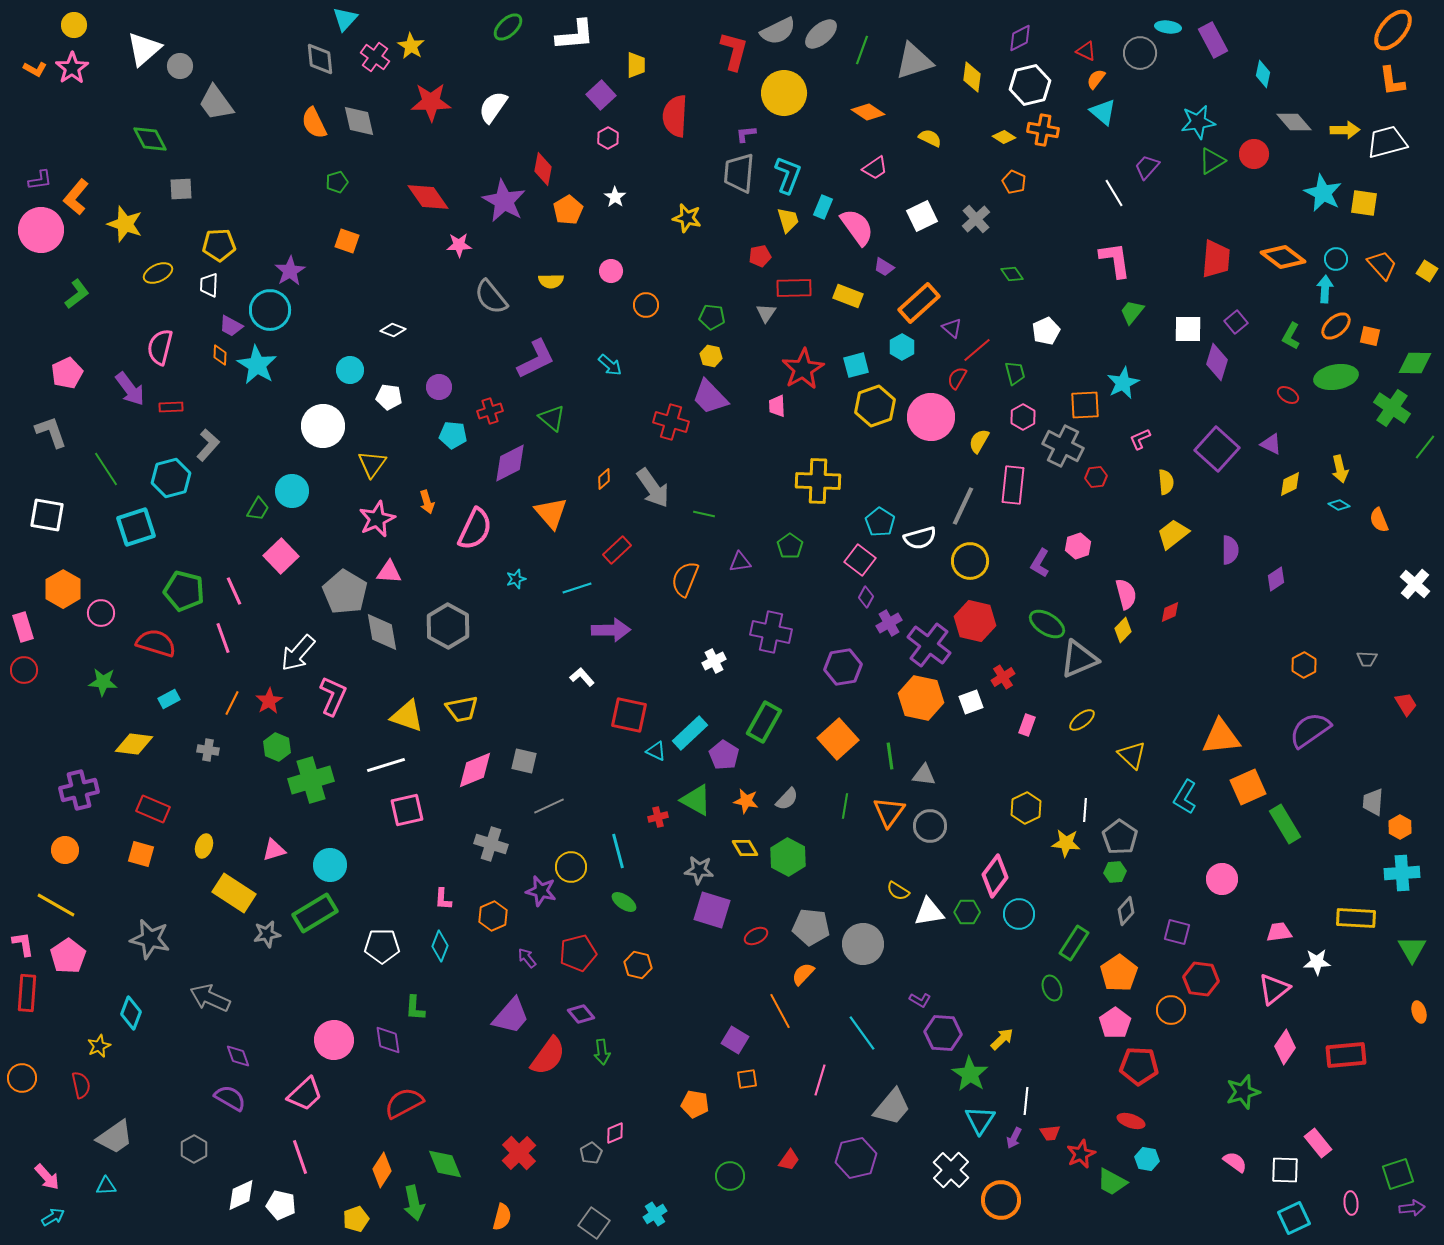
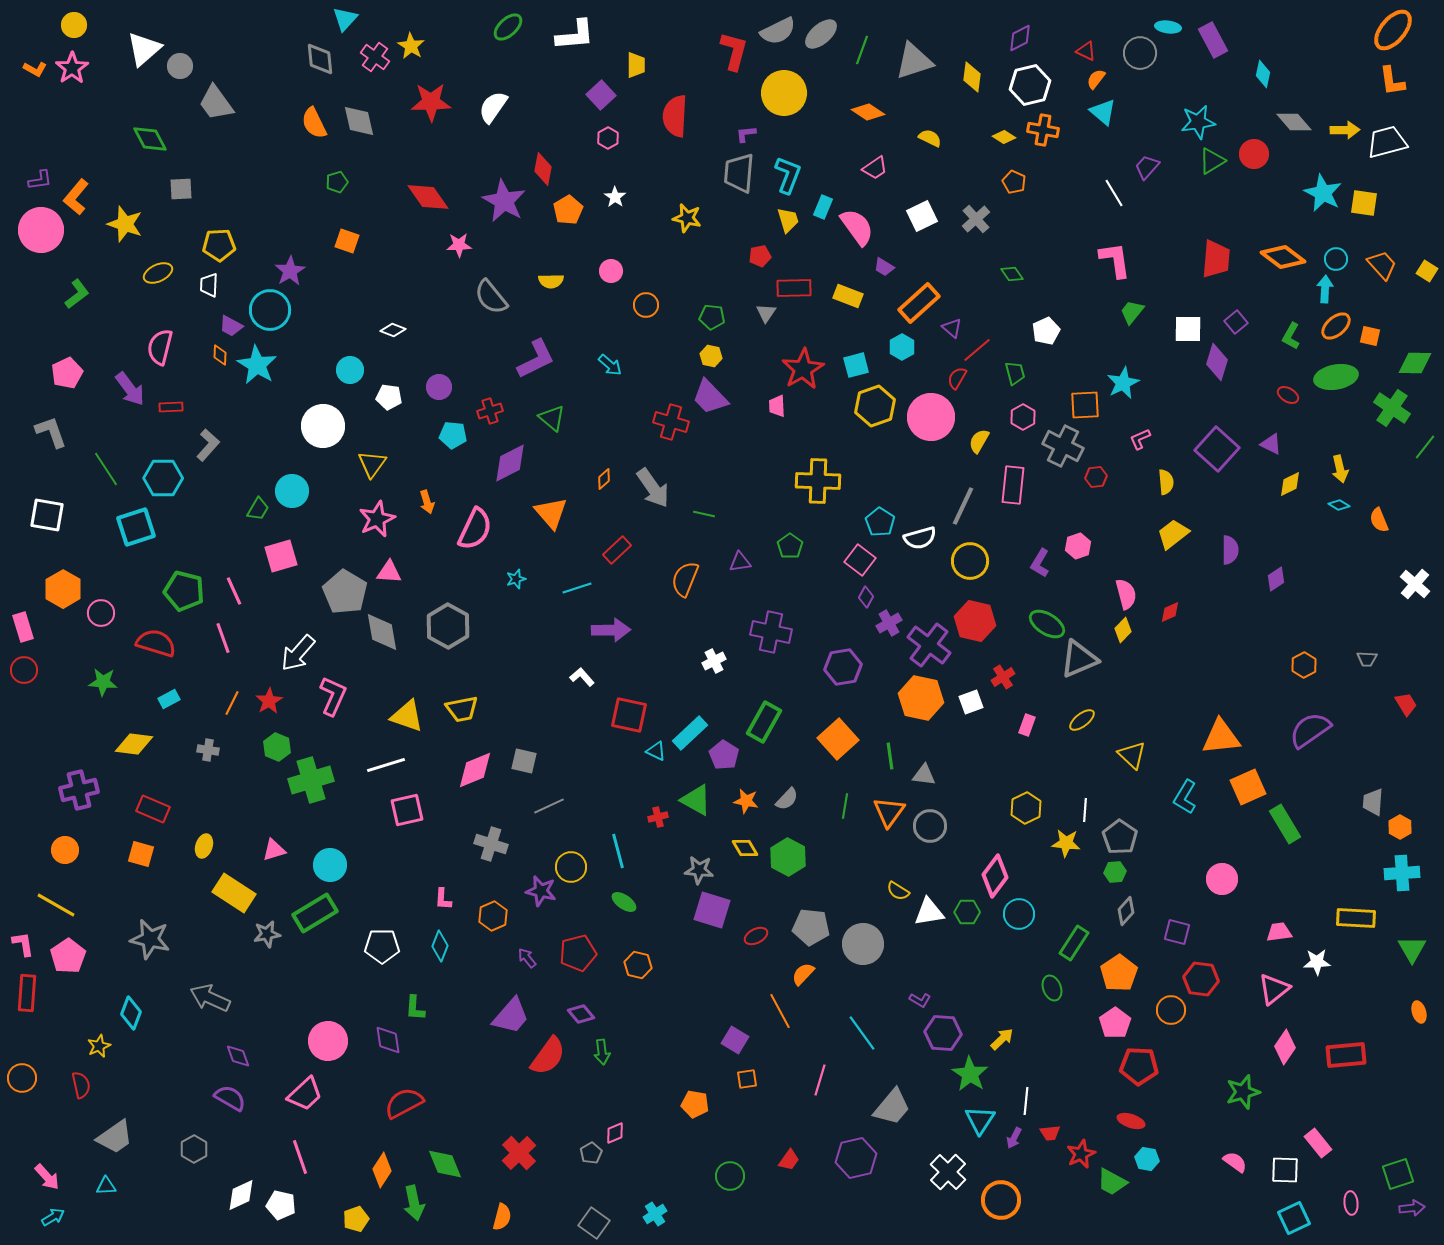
cyan hexagon at (171, 478): moved 8 px left; rotated 15 degrees clockwise
pink square at (281, 556): rotated 28 degrees clockwise
pink circle at (334, 1040): moved 6 px left, 1 px down
white cross at (951, 1170): moved 3 px left, 2 px down
